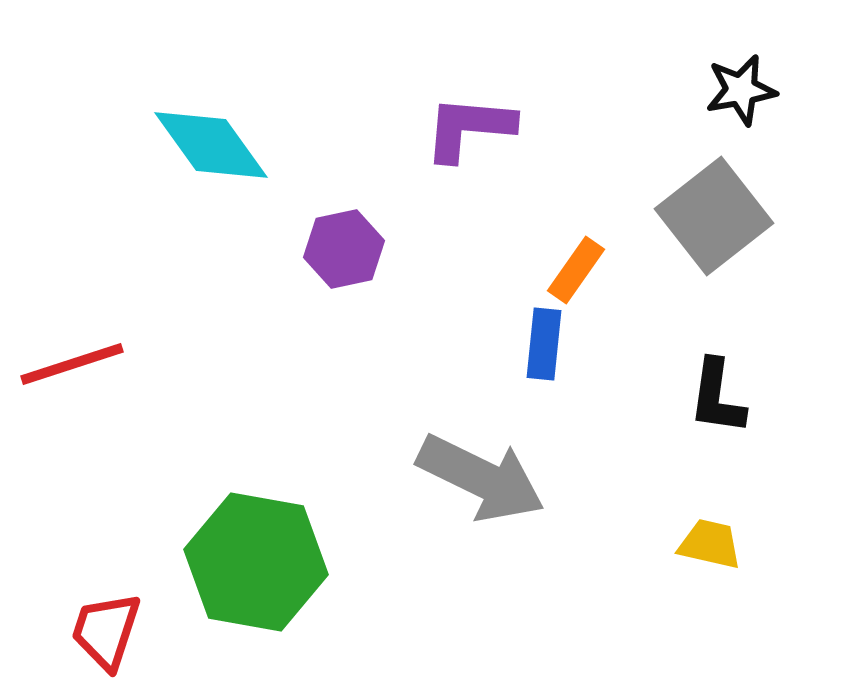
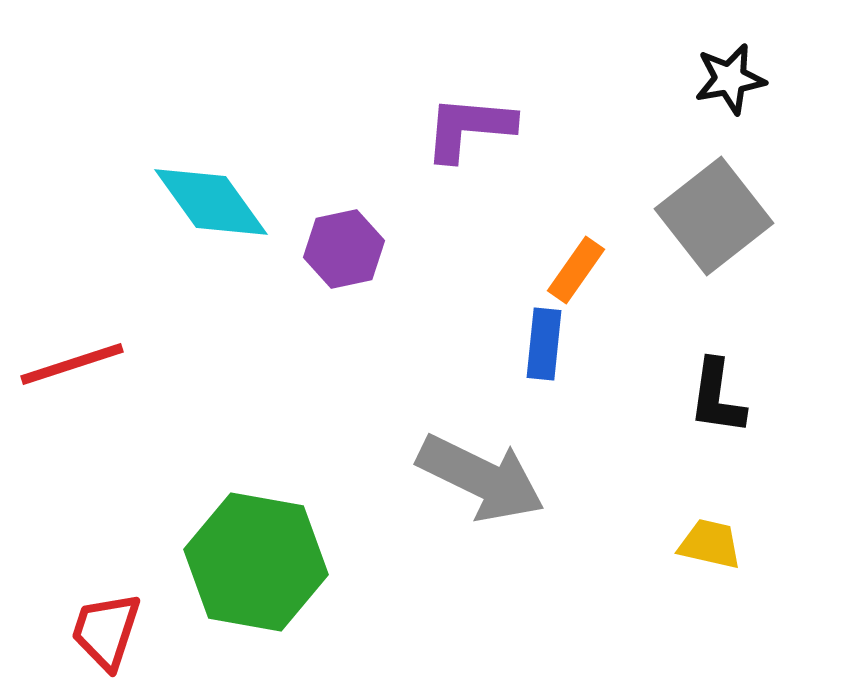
black star: moved 11 px left, 11 px up
cyan diamond: moved 57 px down
